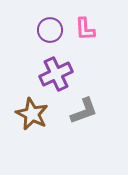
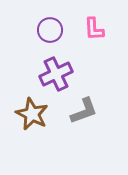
pink L-shape: moved 9 px right
